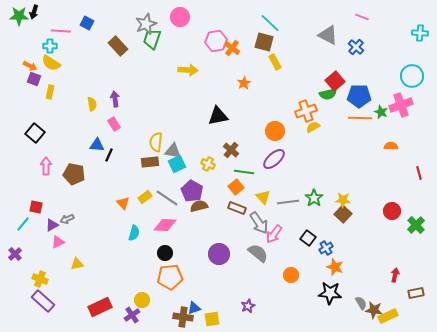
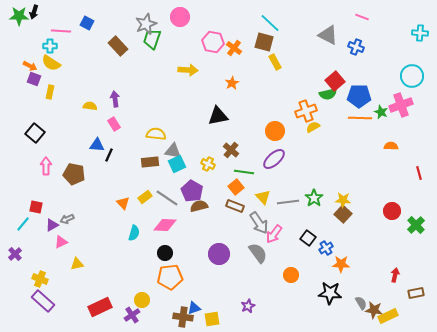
pink hexagon at (216, 41): moved 3 px left, 1 px down; rotated 20 degrees clockwise
blue cross at (356, 47): rotated 21 degrees counterclockwise
orange cross at (232, 48): moved 2 px right
orange star at (244, 83): moved 12 px left
yellow semicircle at (92, 104): moved 2 px left, 2 px down; rotated 72 degrees counterclockwise
yellow semicircle at (156, 142): moved 8 px up; rotated 90 degrees clockwise
brown rectangle at (237, 208): moved 2 px left, 2 px up
pink triangle at (58, 242): moved 3 px right
gray semicircle at (258, 253): rotated 15 degrees clockwise
orange star at (335, 267): moved 6 px right, 3 px up; rotated 18 degrees counterclockwise
